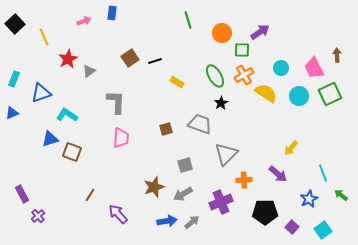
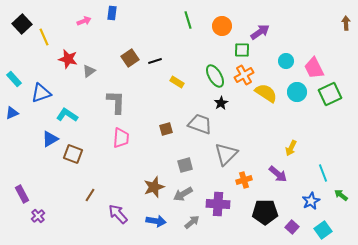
black square at (15, 24): moved 7 px right
orange circle at (222, 33): moved 7 px up
brown arrow at (337, 55): moved 9 px right, 32 px up
red star at (68, 59): rotated 30 degrees counterclockwise
cyan circle at (281, 68): moved 5 px right, 7 px up
cyan rectangle at (14, 79): rotated 63 degrees counterclockwise
cyan circle at (299, 96): moved 2 px left, 4 px up
blue triangle at (50, 139): rotated 12 degrees counterclockwise
yellow arrow at (291, 148): rotated 14 degrees counterclockwise
brown square at (72, 152): moved 1 px right, 2 px down
orange cross at (244, 180): rotated 14 degrees counterclockwise
blue star at (309, 199): moved 2 px right, 2 px down
purple cross at (221, 202): moved 3 px left, 2 px down; rotated 25 degrees clockwise
blue arrow at (167, 221): moved 11 px left; rotated 18 degrees clockwise
